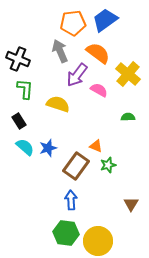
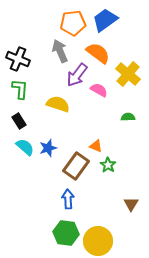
green L-shape: moved 5 px left
green star: rotated 21 degrees counterclockwise
blue arrow: moved 3 px left, 1 px up
